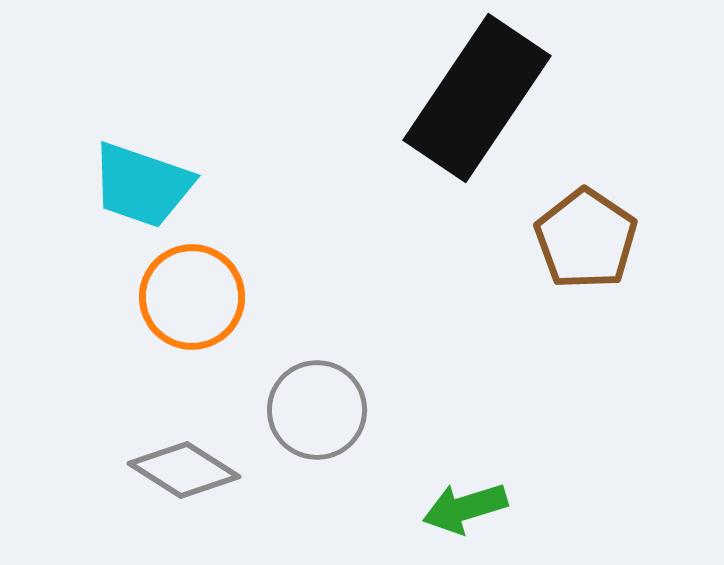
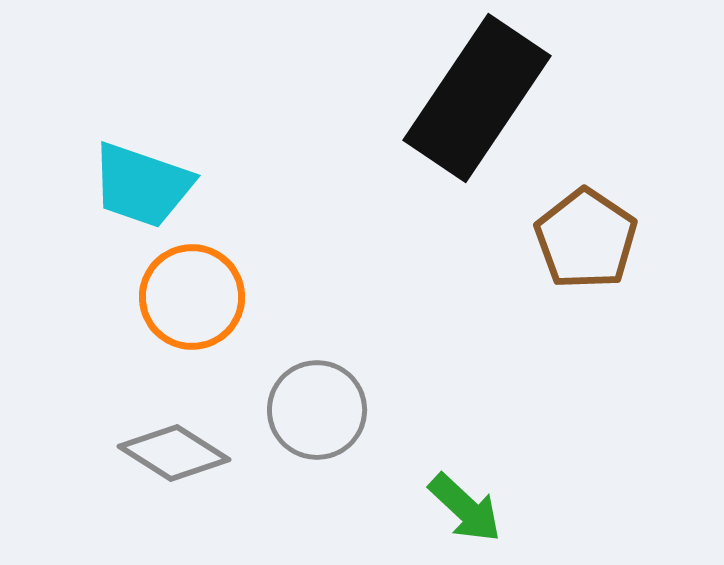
gray diamond: moved 10 px left, 17 px up
green arrow: rotated 120 degrees counterclockwise
